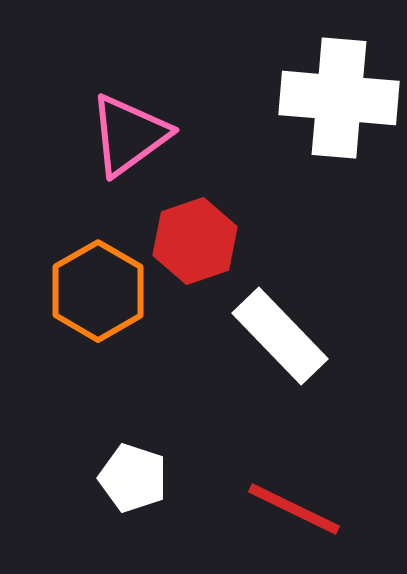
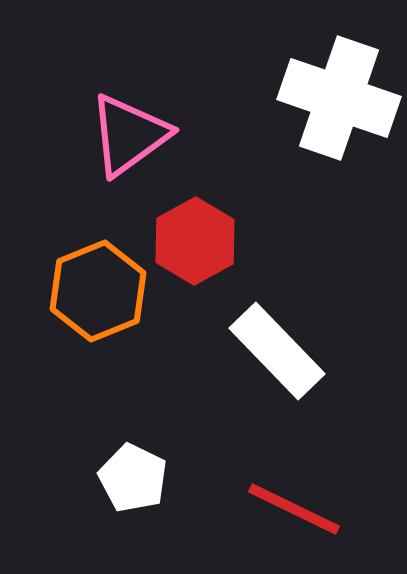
white cross: rotated 14 degrees clockwise
red hexagon: rotated 10 degrees counterclockwise
orange hexagon: rotated 8 degrees clockwise
white rectangle: moved 3 px left, 15 px down
white pentagon: rotated 8 degrees clockwise
